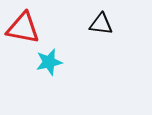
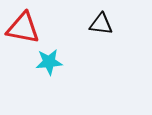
cyan star: rotated 8 degrees clockwise
